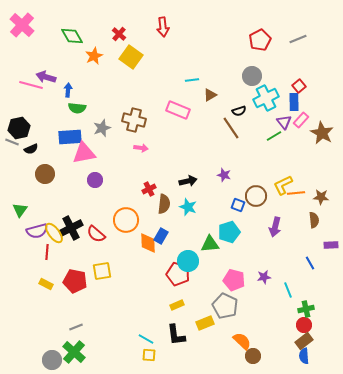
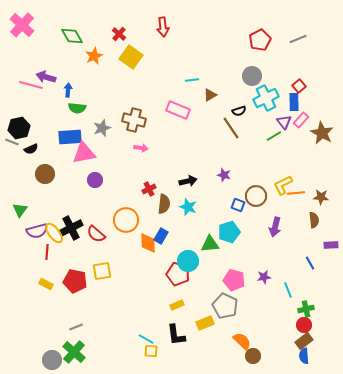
yellow square at (149, 355): moved 2 px right, 4 px up
